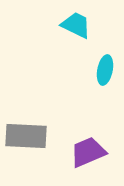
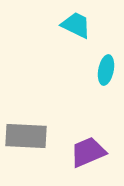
cyan ellipse: moved 1 px right
